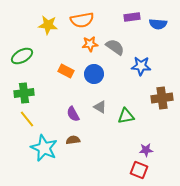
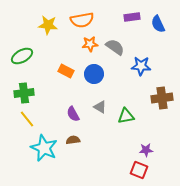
blue semicircle: rotated 60 degrees clockwise
